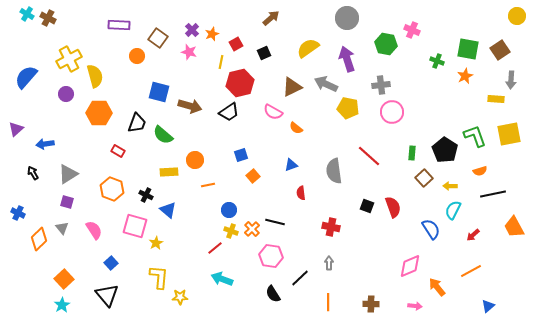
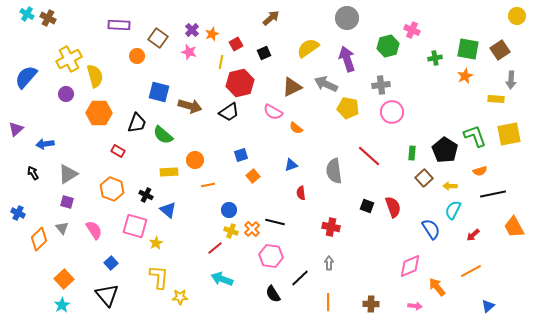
green hexagon at (386, 44): moved 2 px right, 2 px down; rotated 25 degrees counterclockwise
green cross at (437, 61): moved 2 px left, 3 px up; rotated 32 degrees counterclockwise
